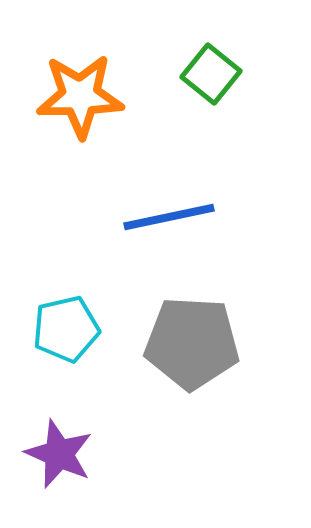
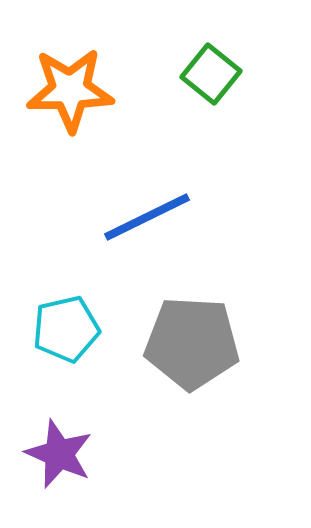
orange star: moved 10 px left, 6 px up
blue line: moved 22 px left; rotated 14 degrees counterclockwise
